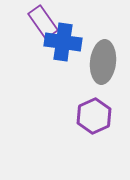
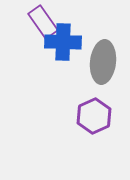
blue cross: rotated 6 degrees counterclockwise
